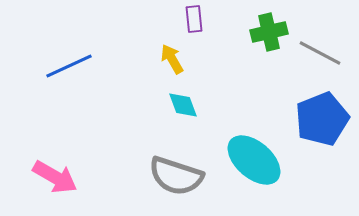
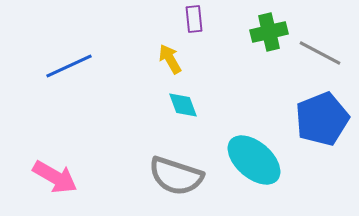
yellow arrow: moved 2 px left
